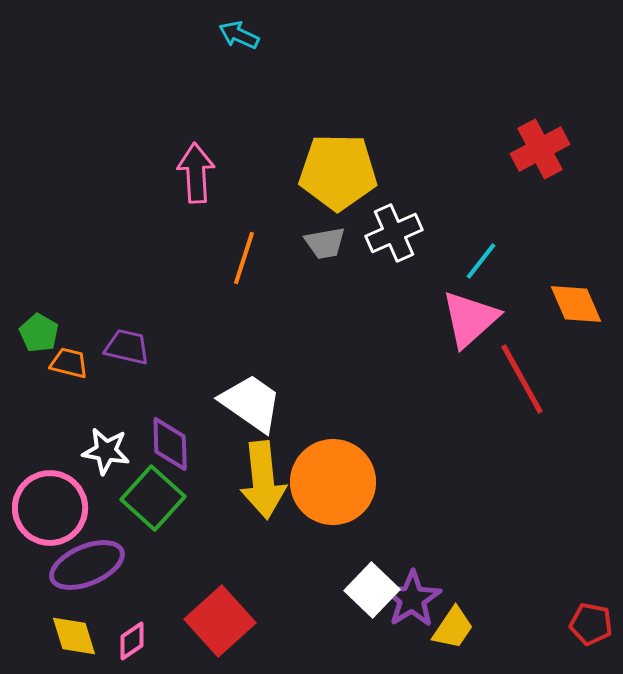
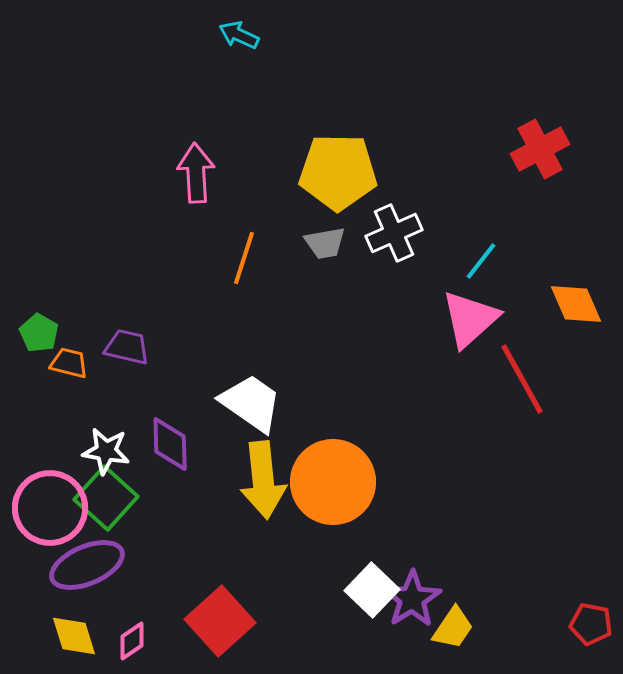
green square: moved 47 px left
